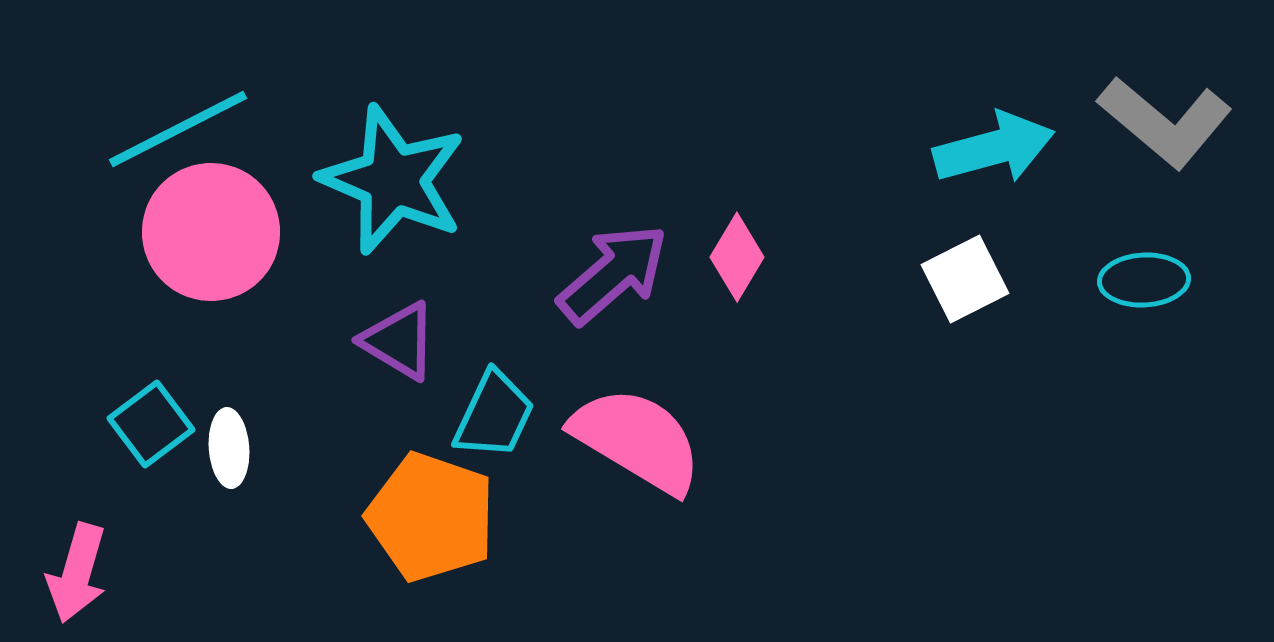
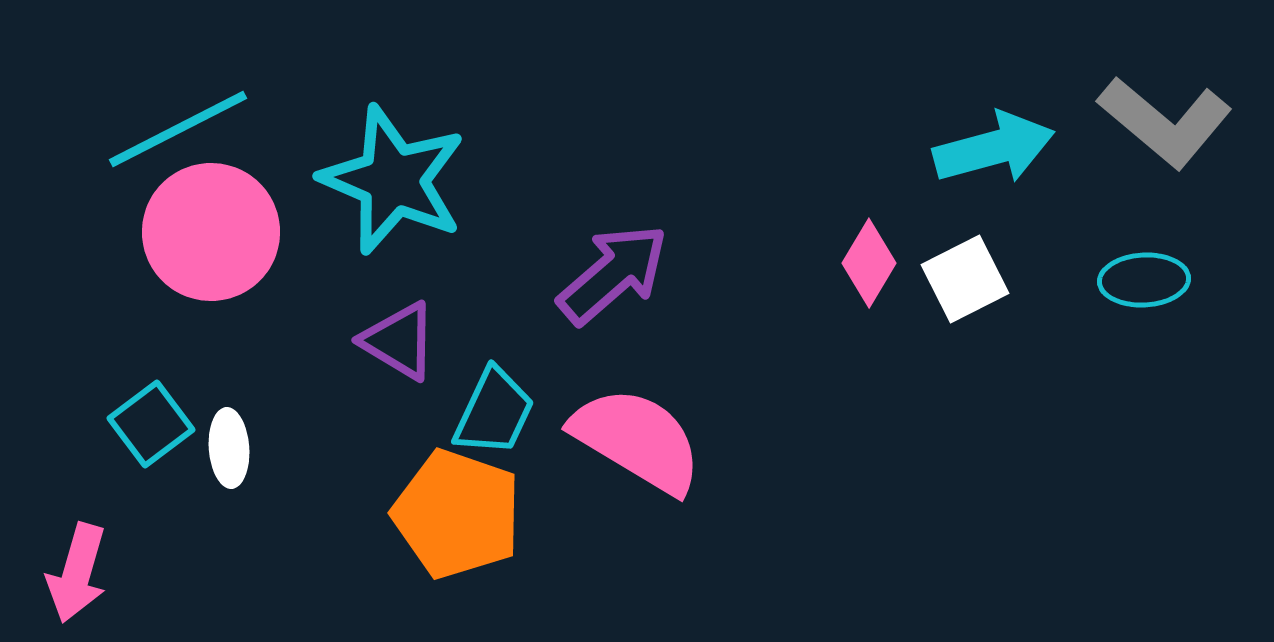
pink diamond: moved 132 px right, 6 px down
cyan trapezoid: moved 3 px up
orange pentagon: moved 26 px right, 3 px up
